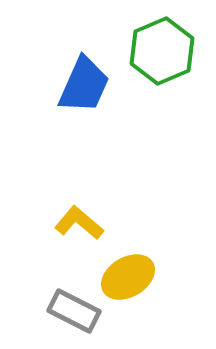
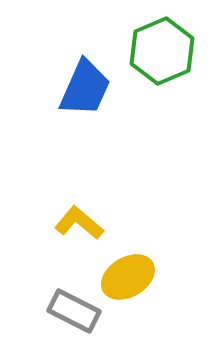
blue trapezoid: moved 1 px right, 3 px down
